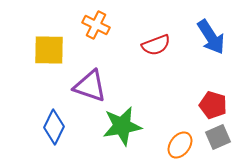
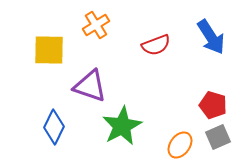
orange cross: rotated 32 degrees clockwise
green star: rotated 18 degrees counterclockwise
